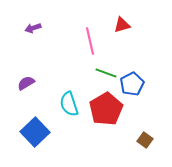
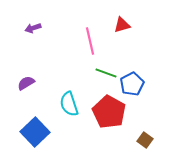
red pentagon: moved 3 px right, 3 px down; rotated 12 degrees counterclockwise
